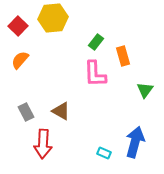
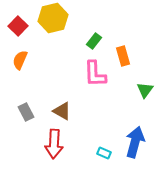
yellow hexagon: rotated 8 degrees counterclockwise
green rectangle: moved 2 px left, 1 px up
orange semicircle: rotated 18 degrees counterclockwise
brown triangle: moved 1 px right
red arrow: moved 11 px right
